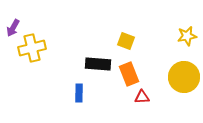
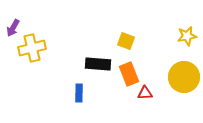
red triangle: moved 3 px right, 4 px up
